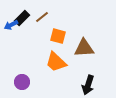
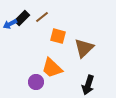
blue arrow: moved 1 px left, 1 px up
brown triangle: rotated 40 degrees counterclockwise
orange trapezoid: moved 4 px left, 6 px down
purple circle: moved 14 px right
